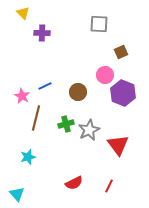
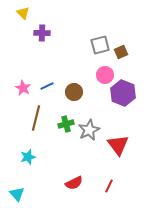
gray square: moved 1 px right, 21 px down; rotated 18 degrees counterclockwise
blue line: moved 2 px right
brown circle: moved 4 px left
pink star: moved 1 px right, 8 px up
